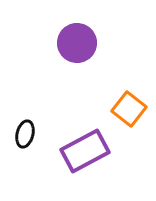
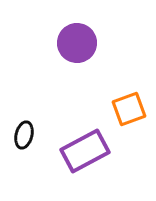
orange square: rotated 32 degrees clockwise
black ellipse: moved 1 px left, 1 px down
